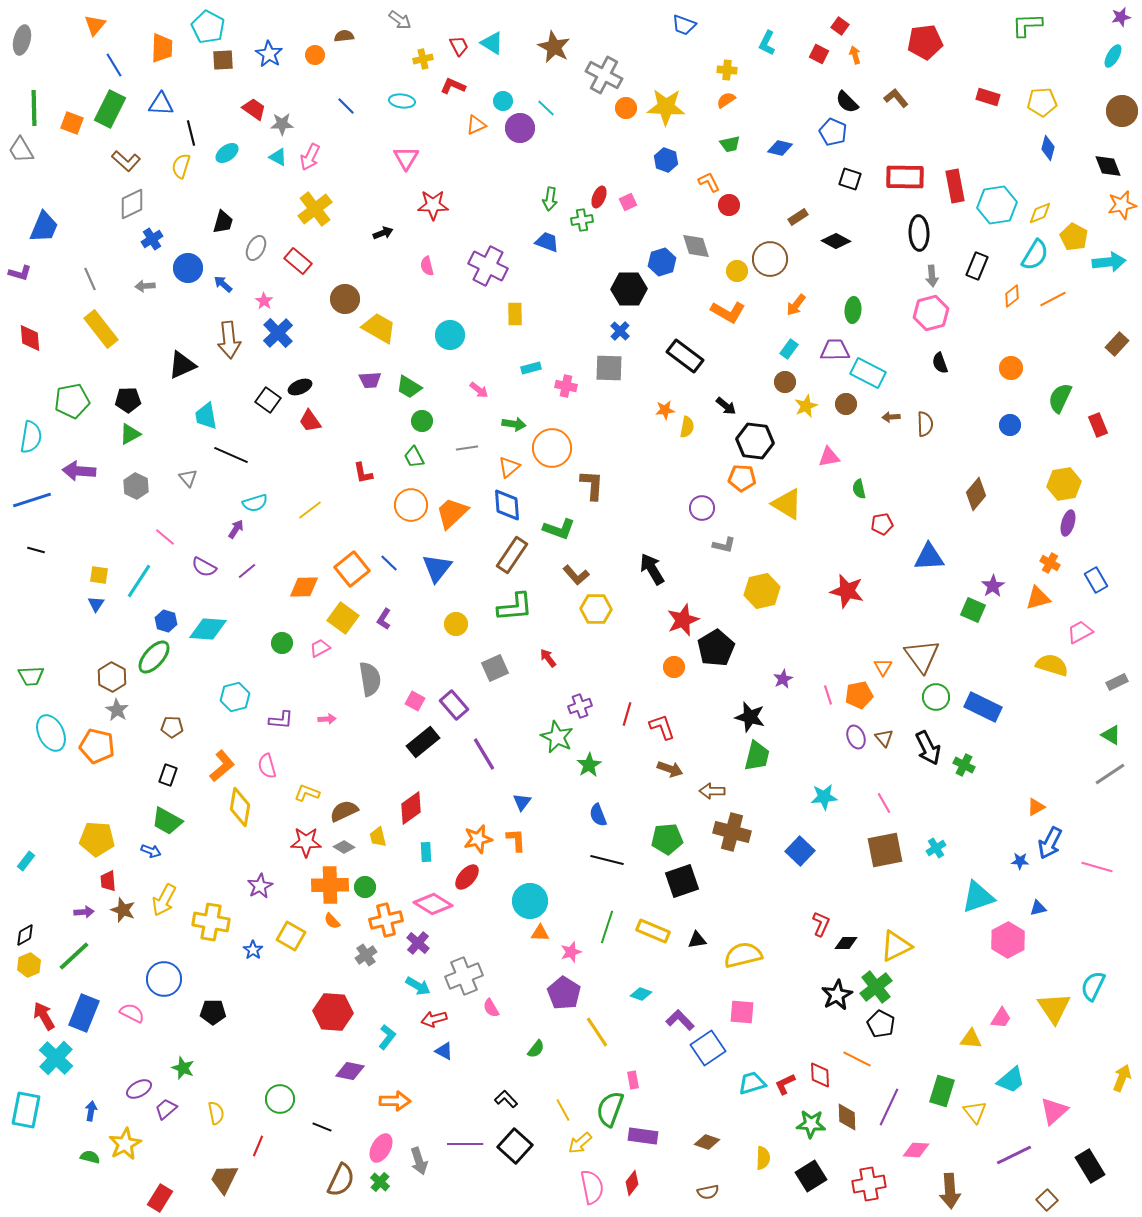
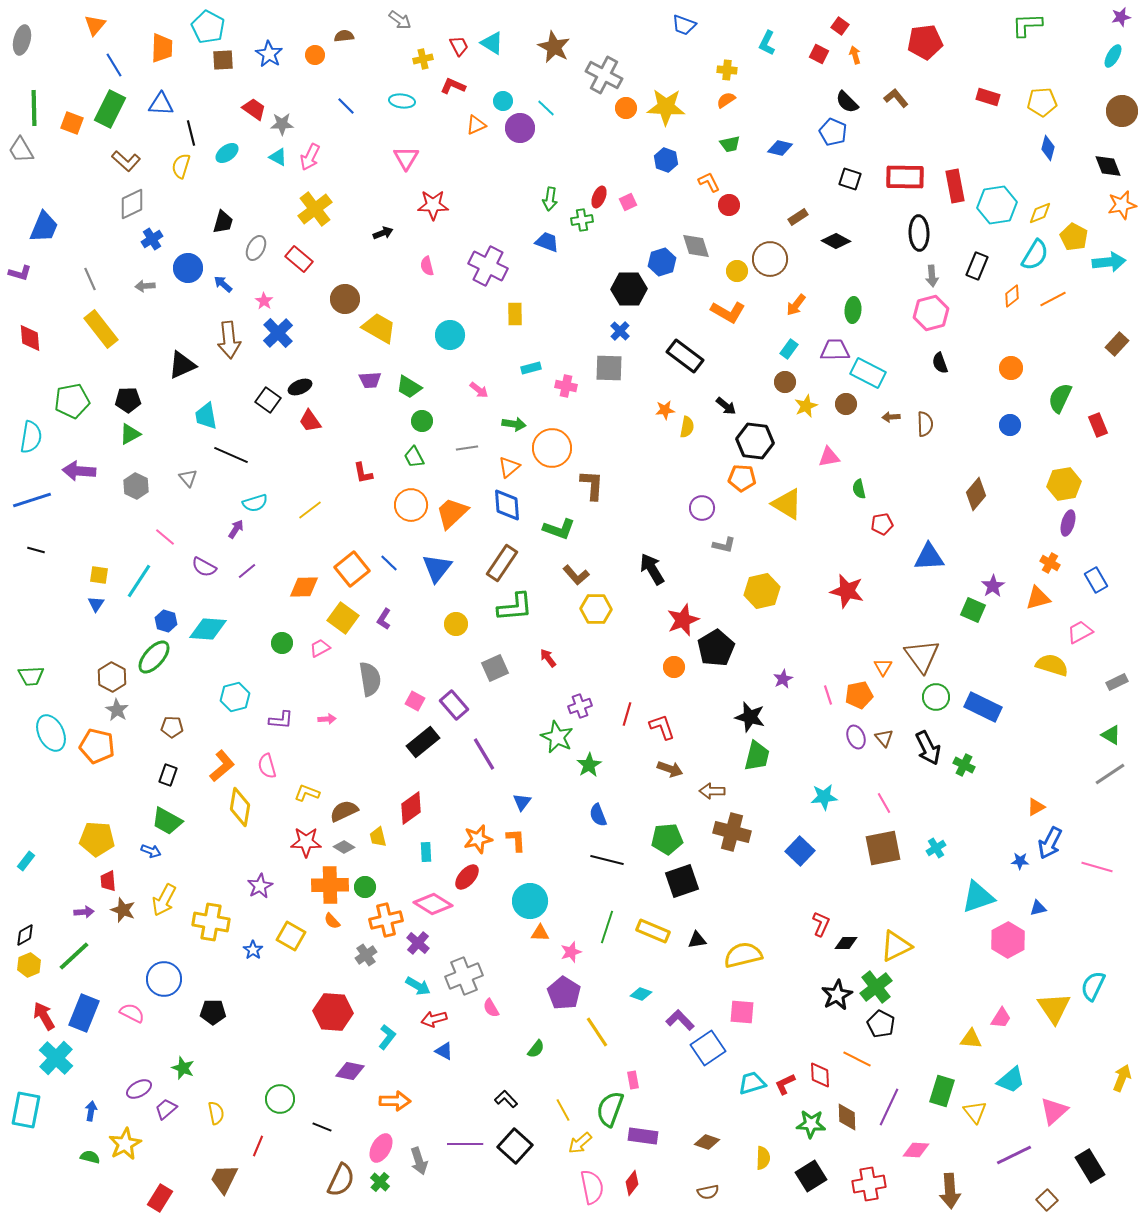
red rectangle at (298, 261): moved 1 px right, 2 px up
brown rectangle at (512, 555): moved 10 px left, 8 px down
brown square at (885, 850): moved 2 px left, 2 px up
